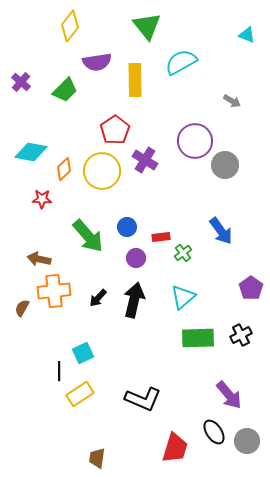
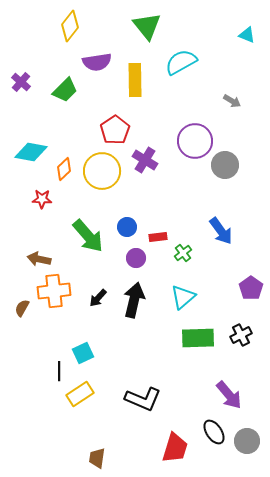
red rectangle at (161, 237): moved 3 px left
